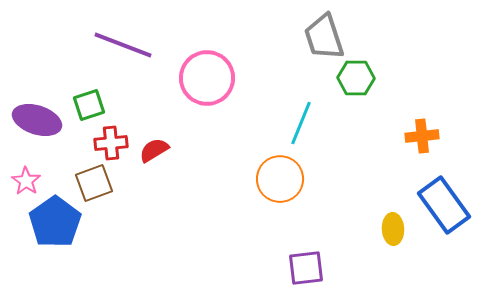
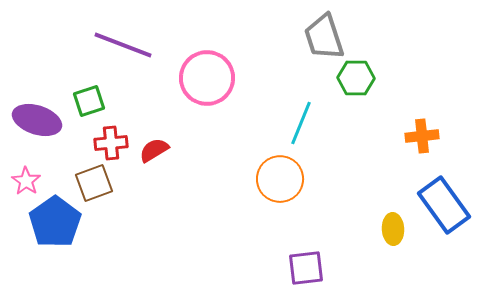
green square: moved 4 px up
